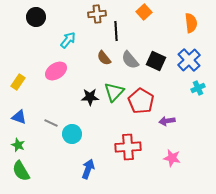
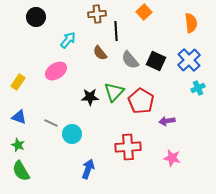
brown semicircle: moved 4 px left, 5 px up
